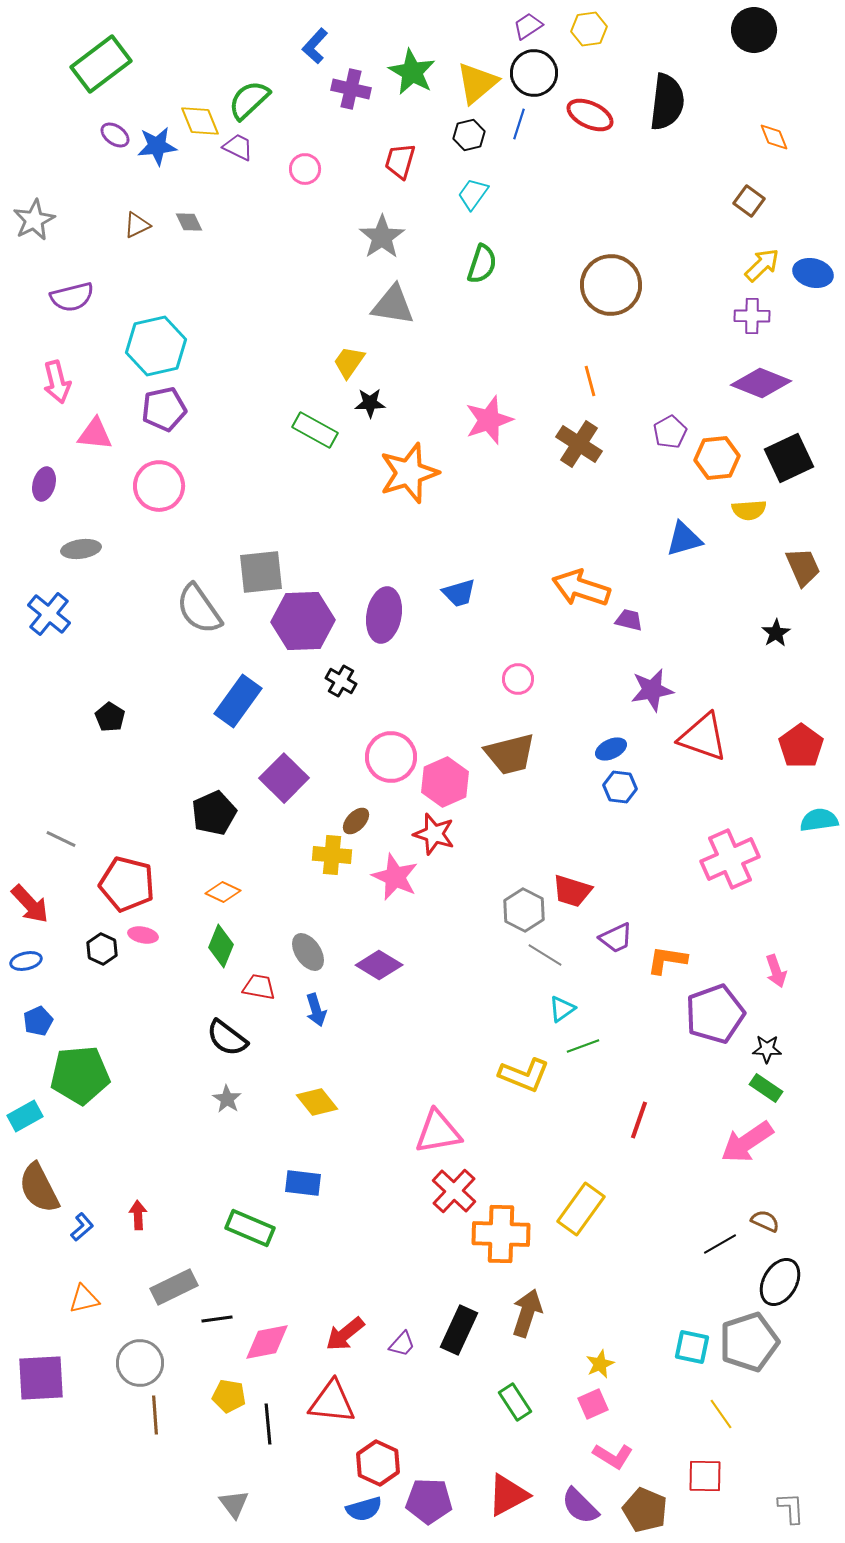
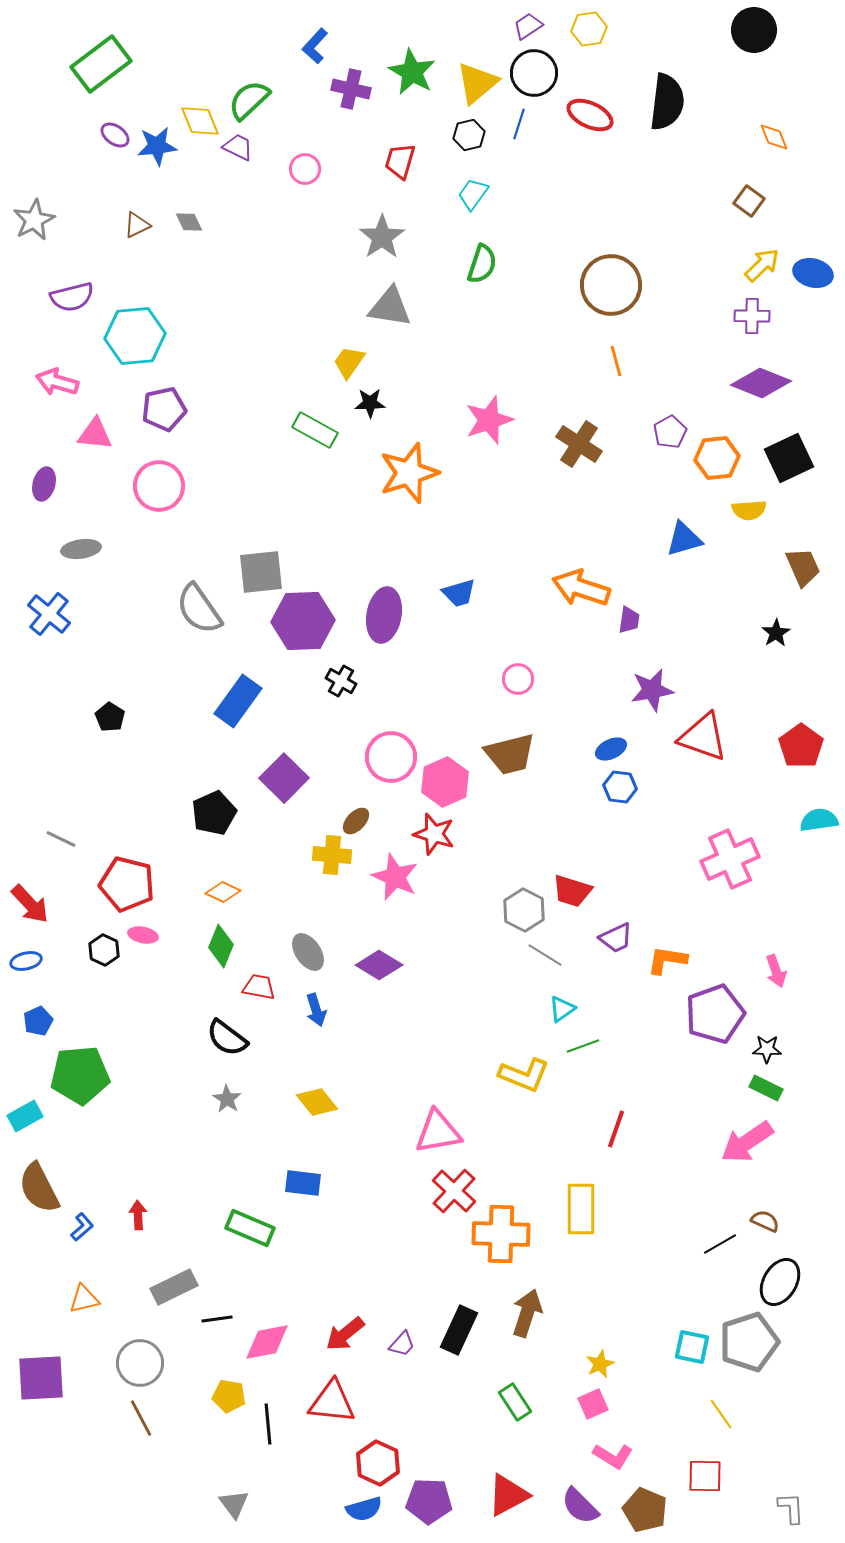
gray triangle at (393, 305): moved 3 px left, 2 px down
cyan hexagon at (156, 346): moved 21 px left, 10 px up; rotated 8 degrees clockwise
orange line at (590, 381): moved 26 px right, 20 px up
pink arrow at (57, 382): rotated 120 degrees clockwise
purple trapezoid at (629, 620): rotated 84 degrees clockwise
black hexagon at (102, 949): moved 2 px right, 1 px down
green rectangle at (766, 1088): rotated 8 degrees counterclockwise
red line at (639, 1120): moved 23 px left, 9 px down
yellow rectangle at (581, 1209): rotated 36 degrees counterclockwise
brown line at (155, 1415): moved 14 px left, 3 px down; rotated 24 degrees counterclockwise
